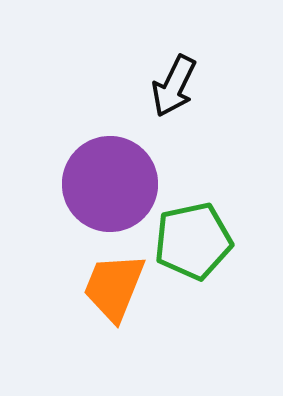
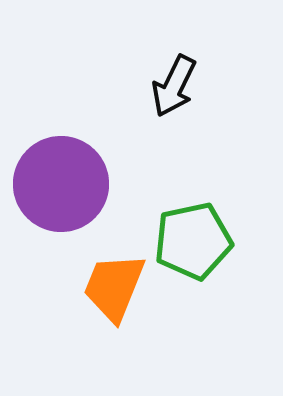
purple circle: moved 49 px left
